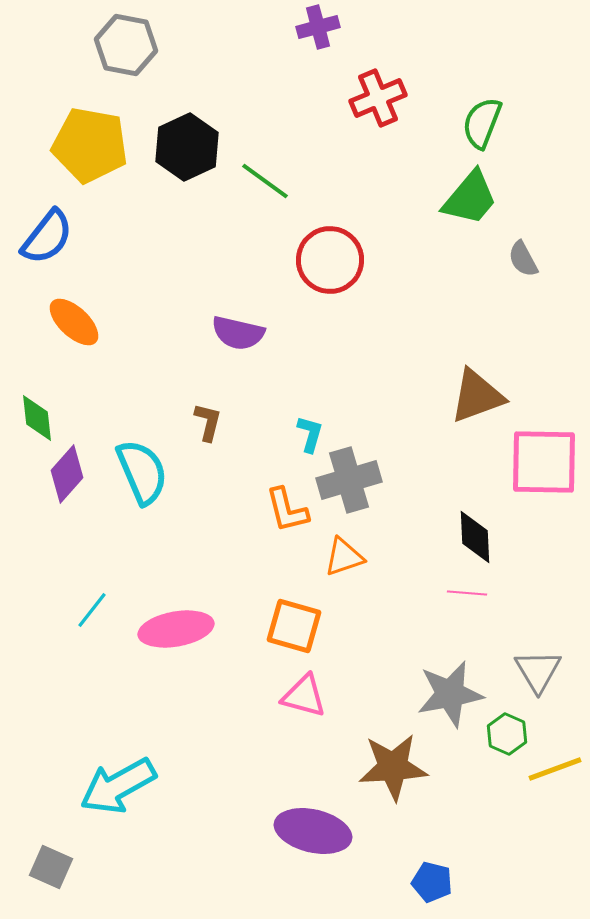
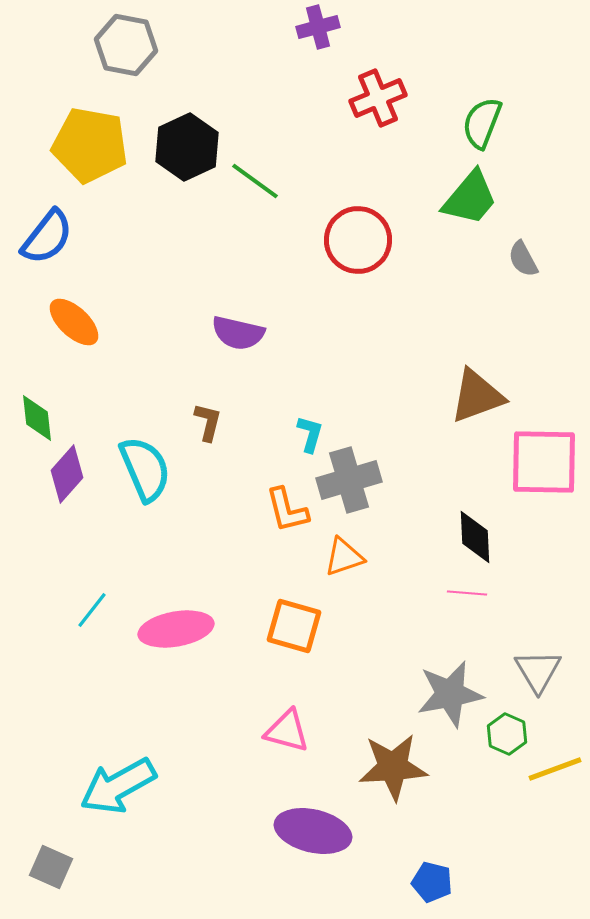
green line: moved 10 px left
red circle: moved 28 px right, 20 px up
cyan semicircle: moved 3 px right, 3 px up
pink triangle: moved 17 px left, 35 px down
